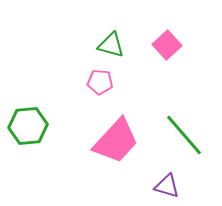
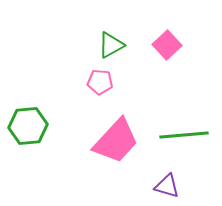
green triangle: rotated 44 degrees counterclockwise
green line: rotated 54 degrees counterclockwise
